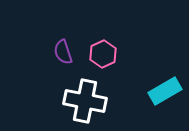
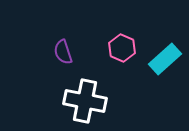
pink hexagon: moved 19 px right, 6 px up; rotated 12 degrees counterclockwise
cyan rectangle: moved 32 px up; rotated 12 degrees counterclockwise
